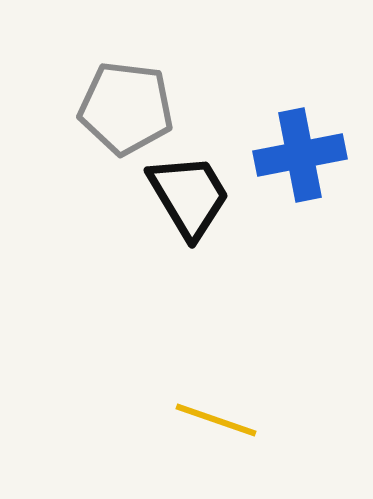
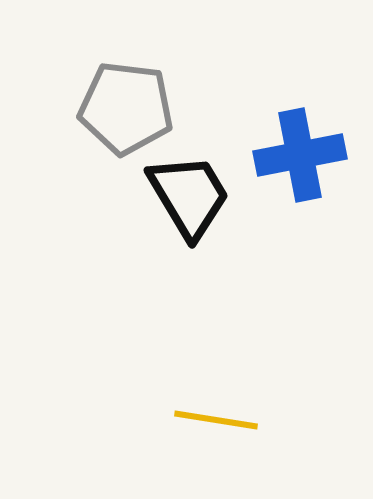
yellow line: rotated 10 degrees counterclockwise
